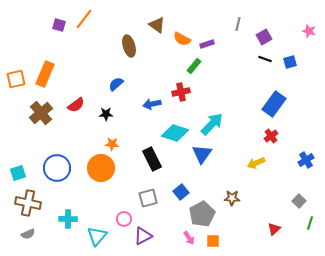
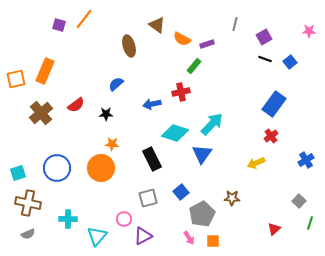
gray line at (238, 24): moved 3 px left
pink star at (309, 31): rotated 16 degrees counterclockwise
blue square at (290, 62): rotated 24 degrees counterclockwise
orange rectangle at (45, 74): moved 3 px up
